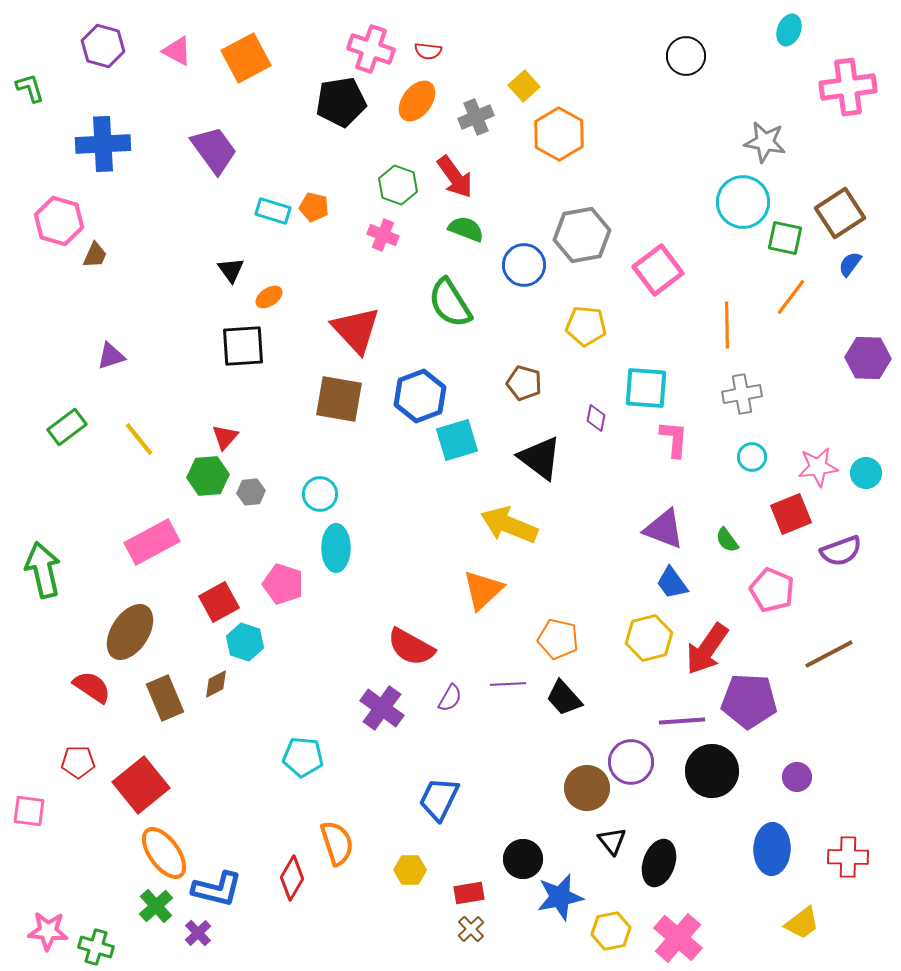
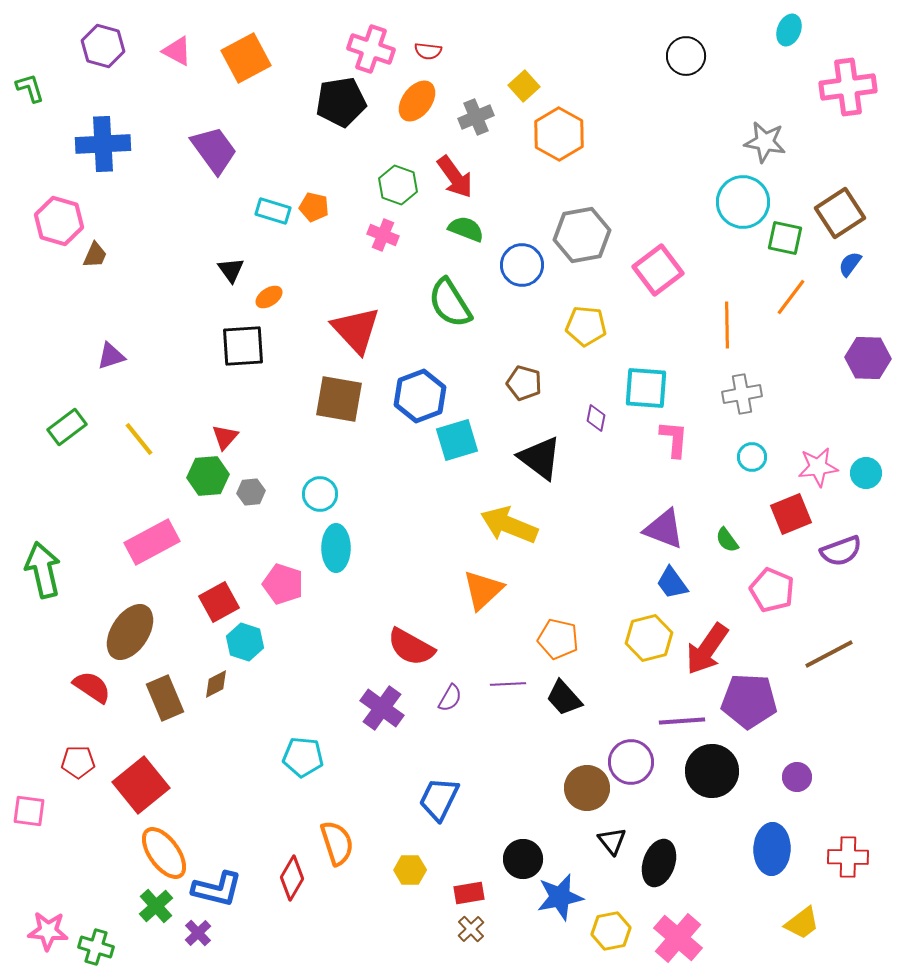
blue circle at (524, 265): moved 2 px left
